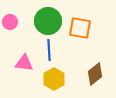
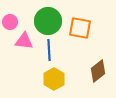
pink triangle: moved 22 px up
brown diamond: moved 3 px right, 3 px up
